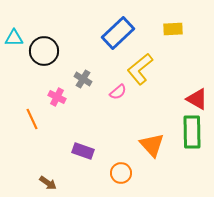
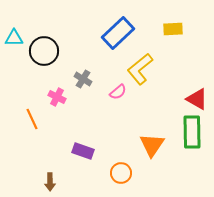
orange triangle: rotated 16 degrees clockwise
brown arrow: moved 2 px right, 1 px up; rotated 54 degrees clockwise
